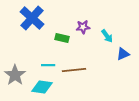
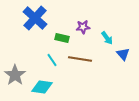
blue cross: moved 3 px right
cyan arrow: moved 2 px down
blue triangle: rotated 48 degrees counterclockwise
cyan line: moved 4 px right, 5 px up; rotated 56 degrees clockwise
brown line: moved 6 px right, 11 px up; rotated 15 degrees clockwise
